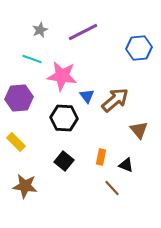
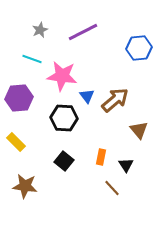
black triangle: rotated 35 degrees clockwise
